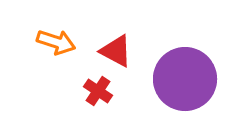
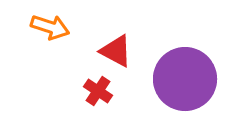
orange arrow: moved 6 px left, 15 px up
